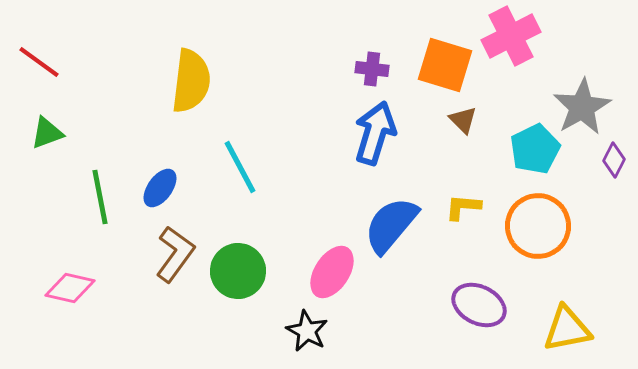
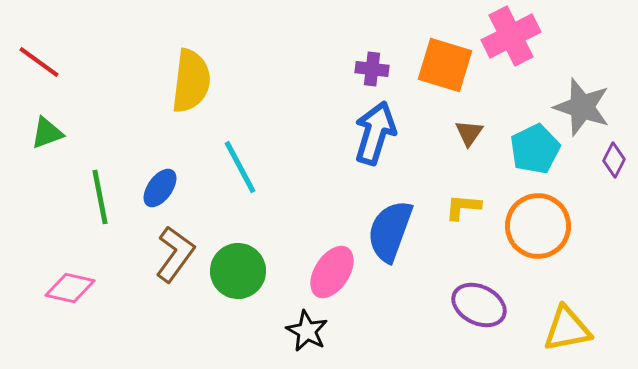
gray star: rotated 24 degrees counterclockwise
brown triangle: moved 6 px right, 13 px down; rotated 20 degrees clockwise
blue semicircle: moved 1 px left, 6 px down; rotated 20 degrees counterclockwise
